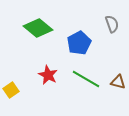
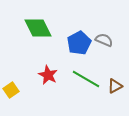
gray semicircle: moved 8 px left, 16 px down; rotated 48 degrees counterclockwise
green diamond: rotated 24 degrees clockwise
brown triangle: moved 3 px left, 4 px down; rotated 42 degrees counterclockwise
